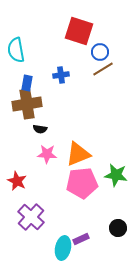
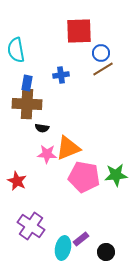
red square: rotated 20 degrees counterclockwise
blue circle: moved 1 px right, 1 px down
brown cross: rotated 12 degrees clockwise
black semicircle: moved 2 px right, 1 px up
orange triangle: moved 10 px left, 6 px up
green star: rotated 15 degrees counterclockwise
pink pentagon: moved 2 px right, 6 px up; rotated 16 degrees clockwise
purple cross: moved 9 px down; rotated 8 degrees counterclockwise
black circle: moved 12 px left, 24 px down
purple rectangle: rotated 14 degrees counterclockwise
